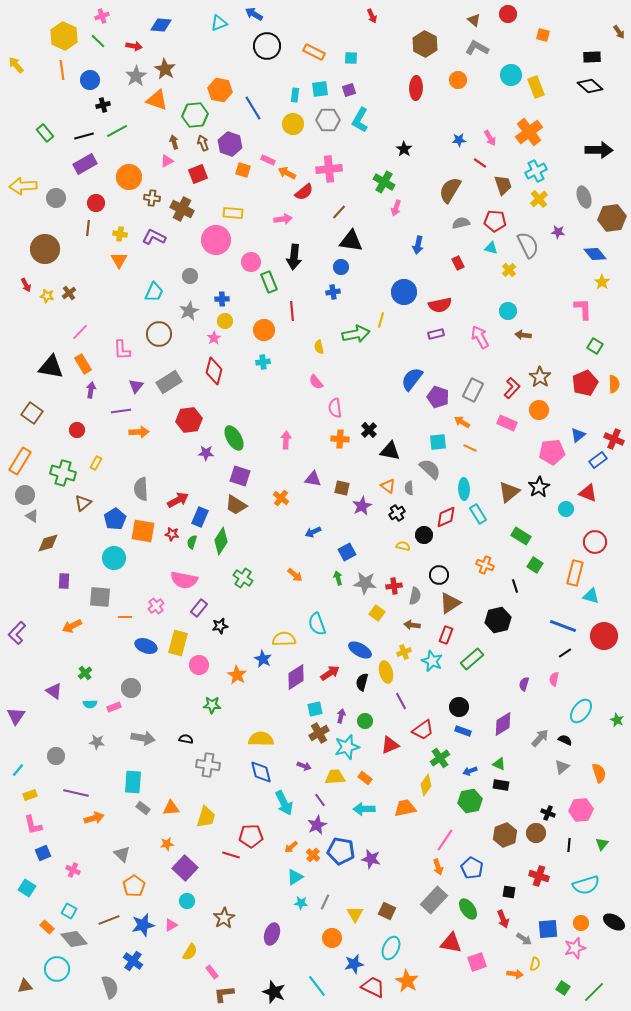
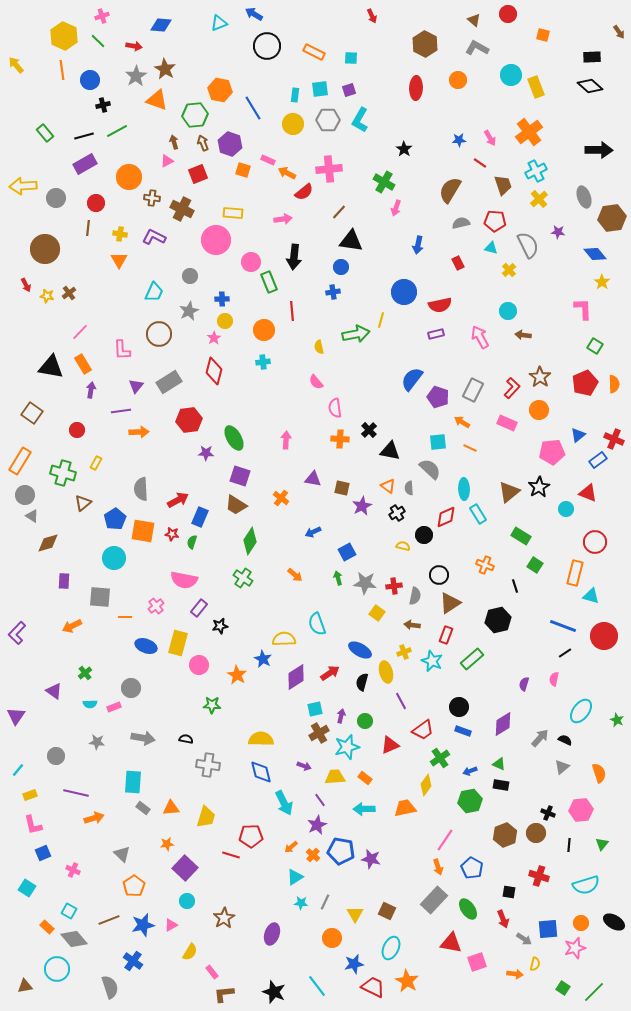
green diamond at (221, 541): moved 29 px right
